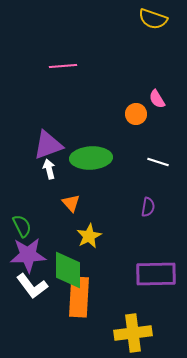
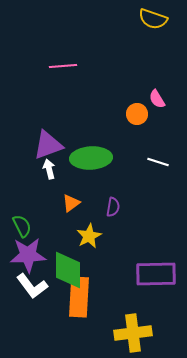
orange circle: moved 1 px right
orange triangle: rotated 36 degrees clockwise
purple semicircle: moved 35 px left
